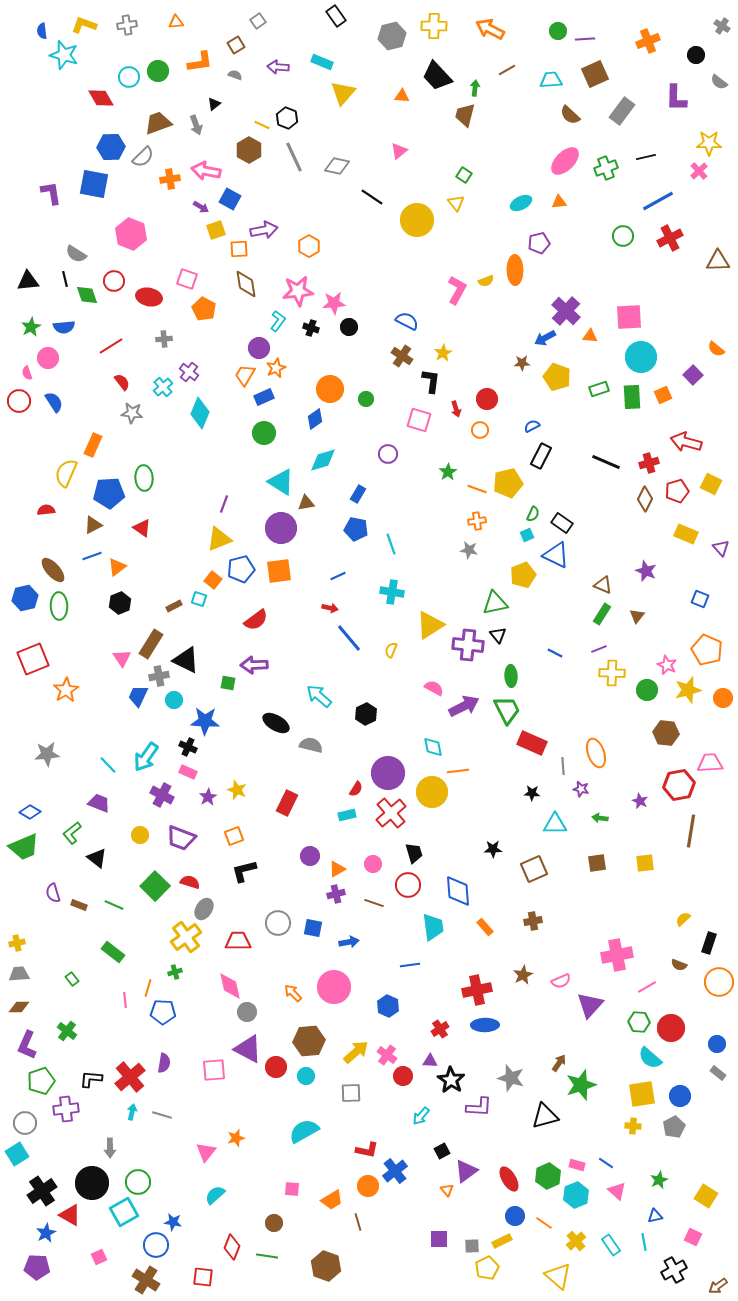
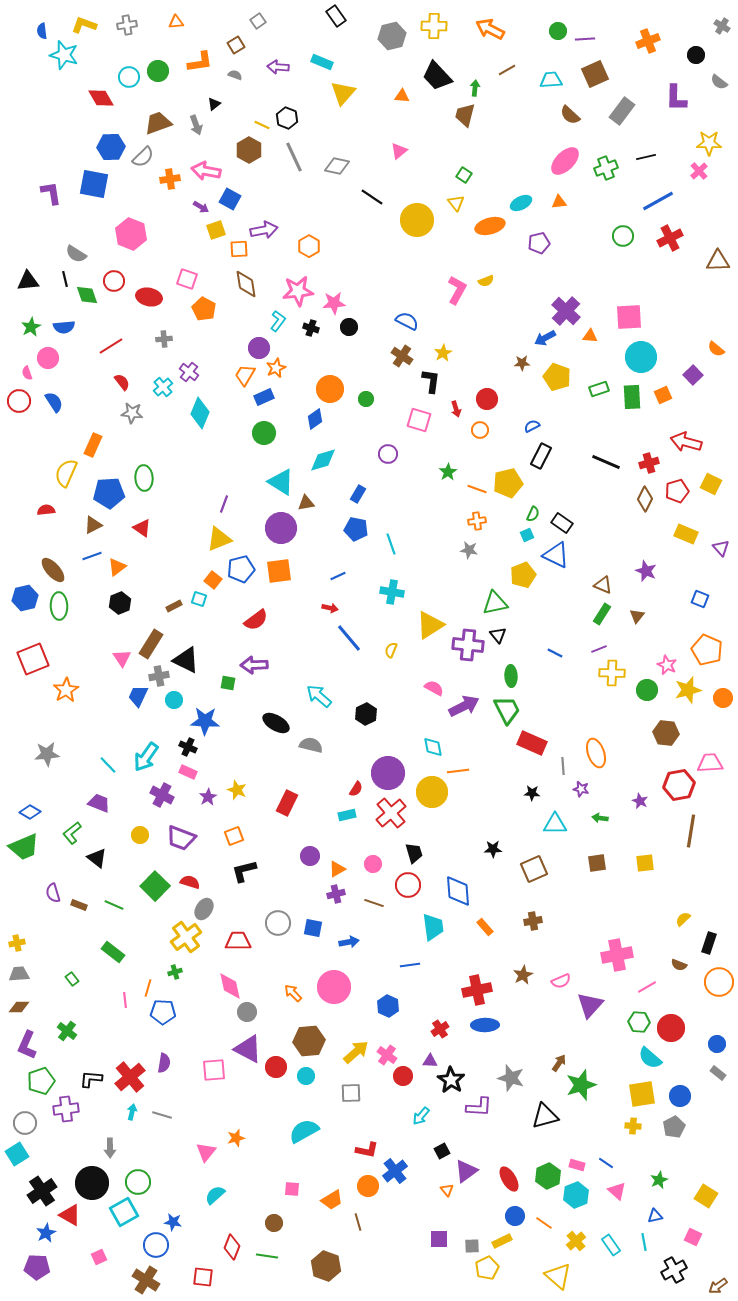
orange ellipse at (515, 270): moved 25 px left, 44 px up; rotated 76 degrees clockwise
